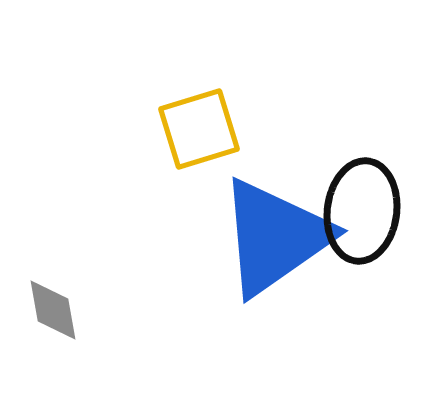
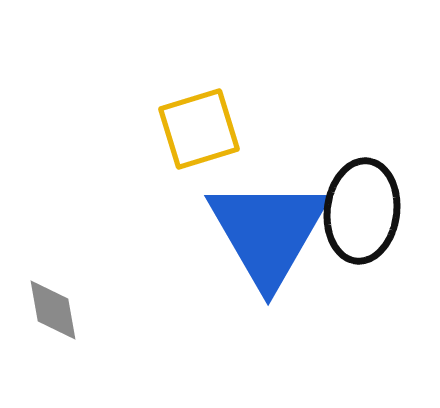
blue triangle: moved 7 px left, 5 px up; rotated 25 degrees counterclockwise
